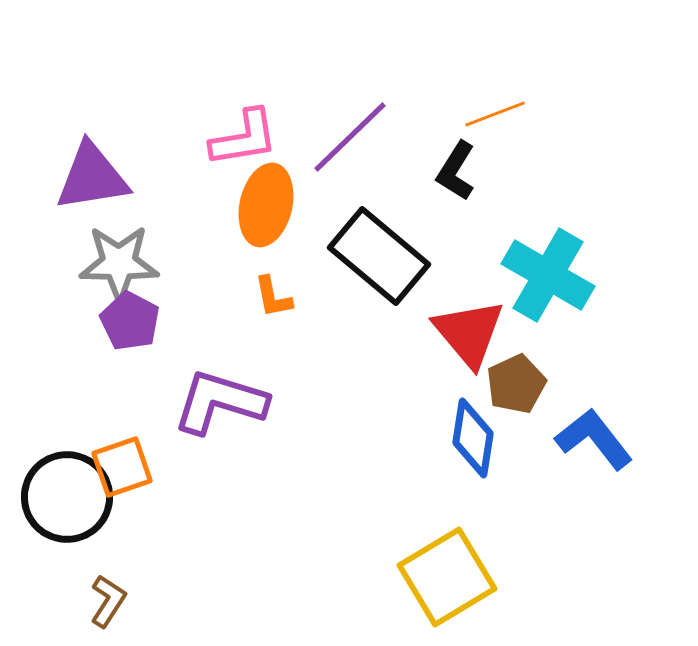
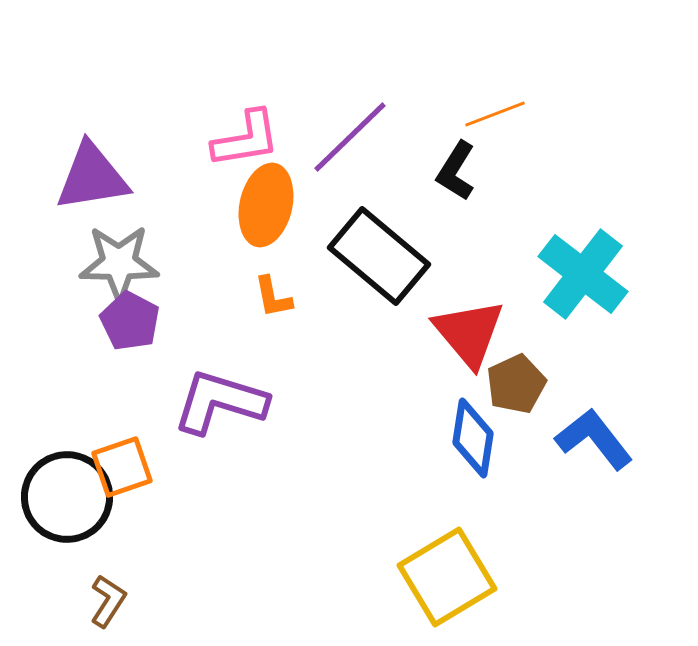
pink L-shape: moved 2 px right, 1 px down
cyan cross: moved 35 px right, 1 px up; rotated 8 degrees clockwise
